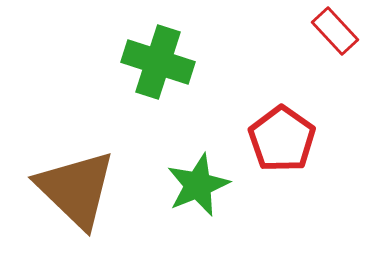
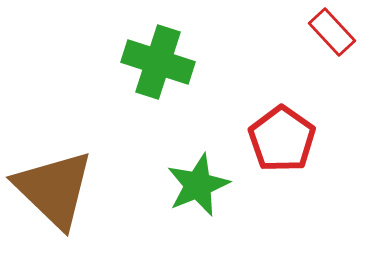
red rectangle: moved 3 px left, 1 px down
brown triangle: moved 22 px left
